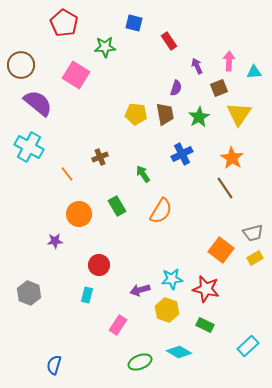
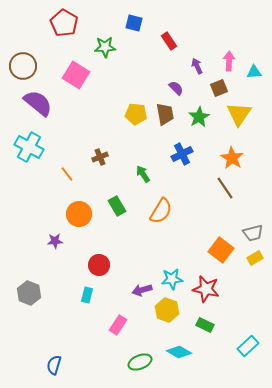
brown circle at (21, 65): moved 2 px right, 1 px down
purple semicircle at (176, 88): rotated 63 degrees counterclockwise
purple arrow at (140, 290): moved 2 px right
